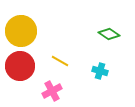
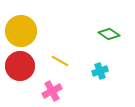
cyan cross: rotated 35 degrees counterclockwise
